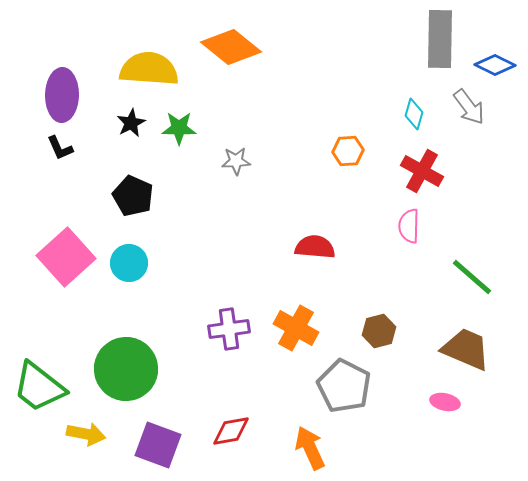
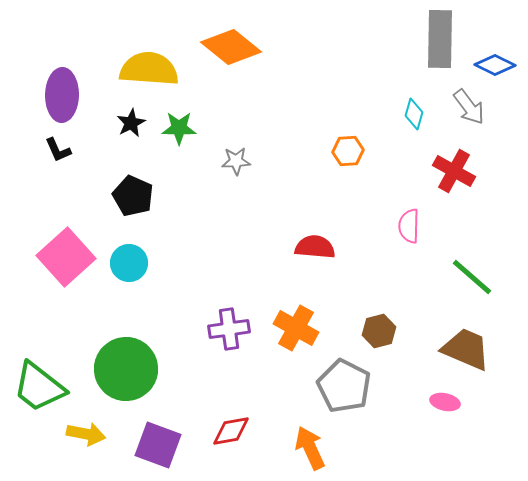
black L-shape: moved 2 px left, 2 px down
red cross: moved 32 px right
